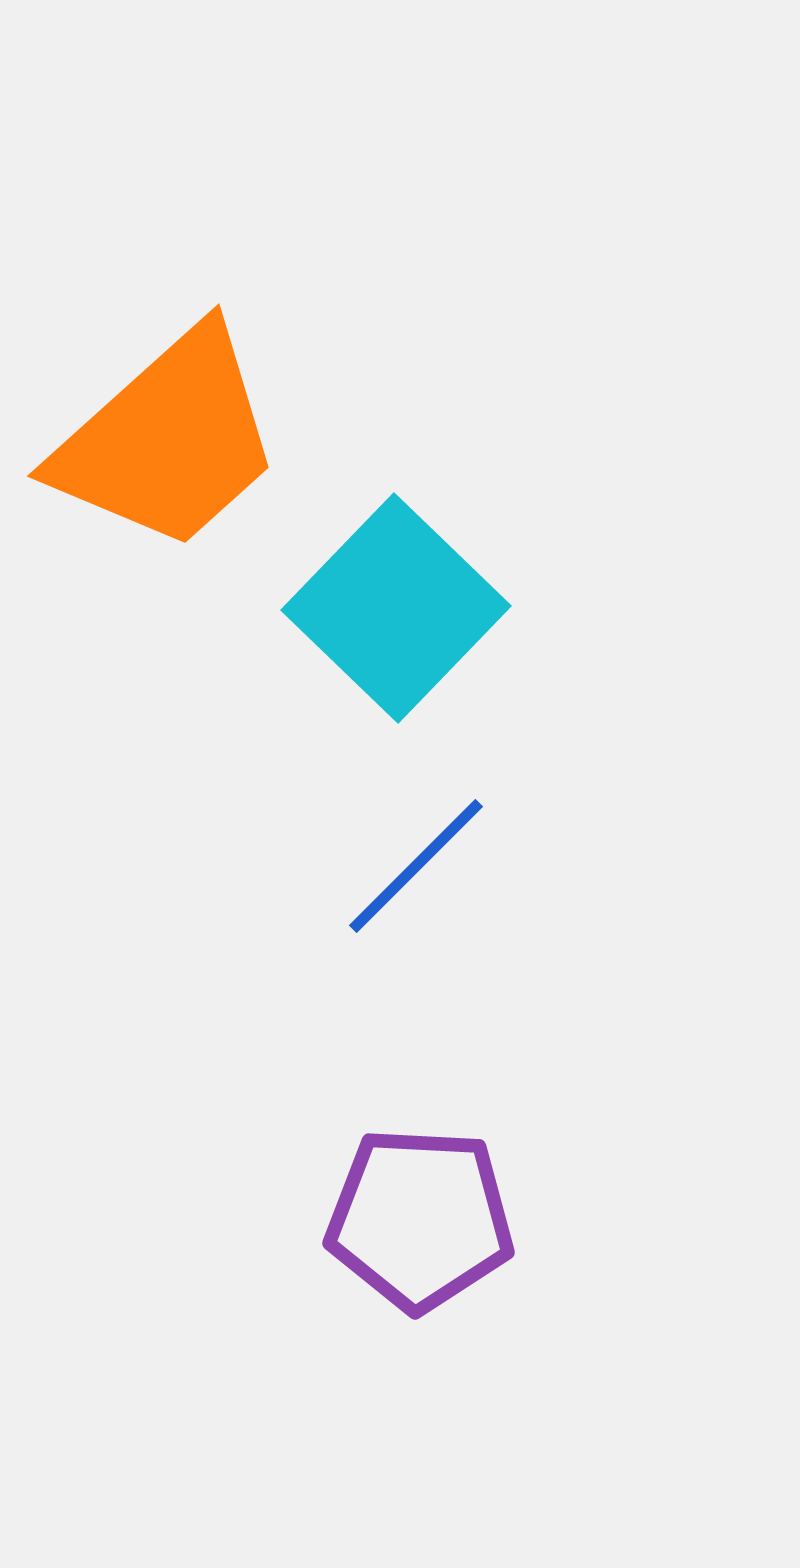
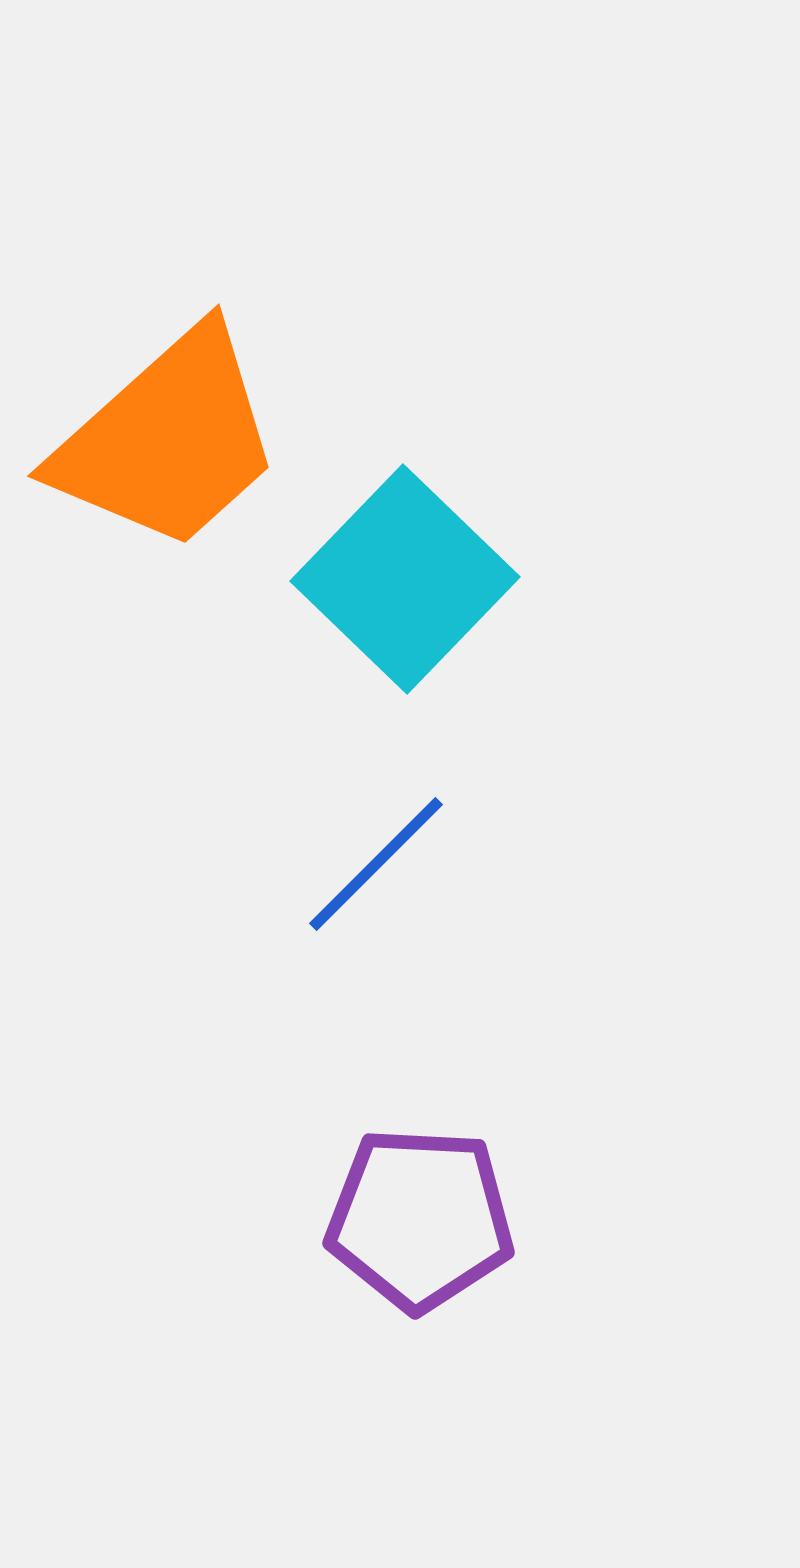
cyan square: moved 9 px right, 29 px up
blue line: moved 40 px left, 2 px up
